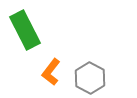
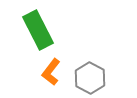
green rectangle: moved 13 px right
